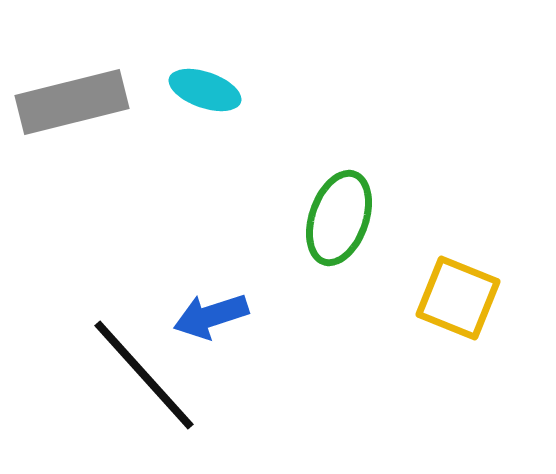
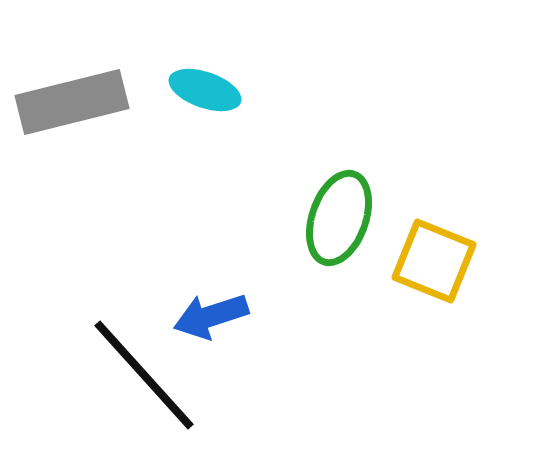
yellow square: moved 24 px left, 37 px up
